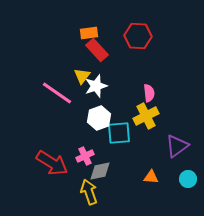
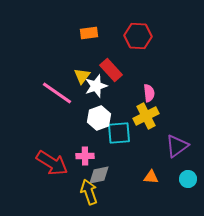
red rectangle: moved 14 px right, 20 px down
pink cross: rotated 24 degrees clockwise
gray diamond: moved 1 px left, 4 px down
